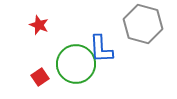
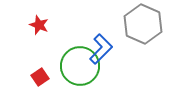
gray hexagon: rotated 9 degrees clockwise
blue L-shape: rotated 132 degrees counterclockwise
green circle: moved 4 px right, 2 px down
